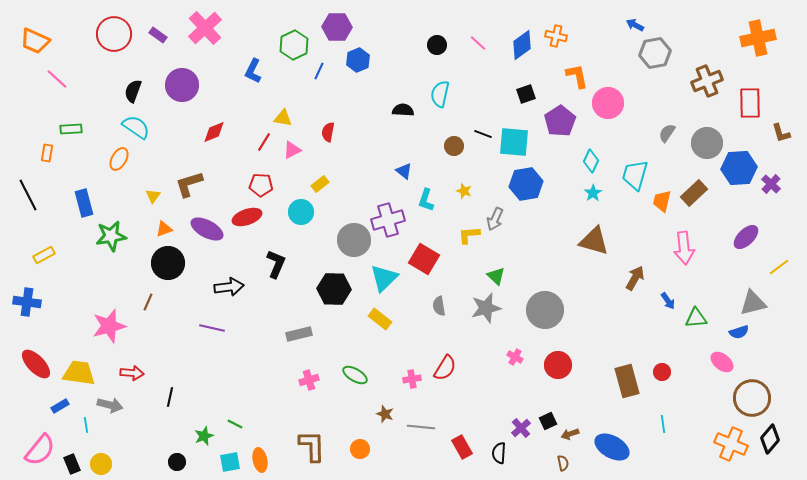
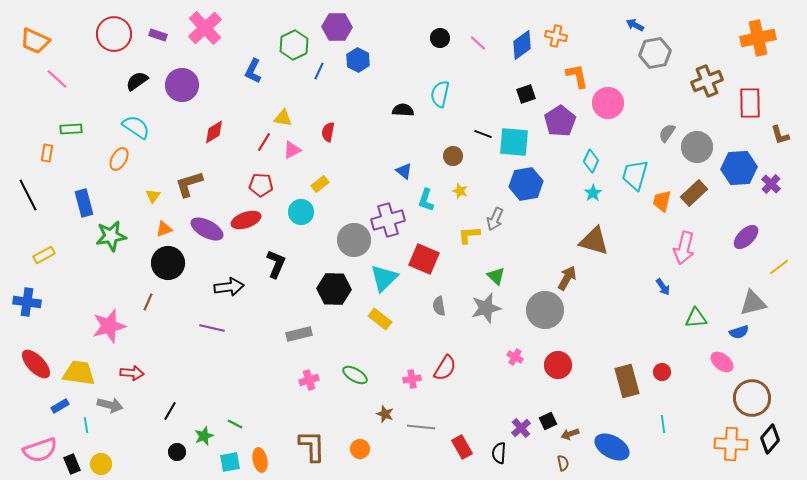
purple rectangle at (158, 35): rotated 18 degrees counterclockwise
black circle at (437, 45): moved 3 px right, 7 px up
blue hexagon at (358, 60): rotated 10 degrees counterclockwise
black semicircle at (133, 91): moved 4 px right, 10 px up; rotated 35 degrees clockwise
red diamond at (214, 132): rotated 10 degrees counterclockwise
brown L-shape at (781, 133): moved 1 px left, 2 px down
gray circle at (707, 143): moved 10 px left, 4 px down
brown circle at (454, 146): moved 1 px left, 10 px down
yellow star at (464, 191): moved 4 px left
red ellipse at (247, 217): moved 1 px left, 3 px down
pink arrow at (684, 248): rotated 20 degrees clockwise
red square at (424, 259): rotated 8 degrees counterclockwise
brown arrow at (635, 278): moved 68 px left
blue arrow at (668, 301): moved 5 px left, 14 px up
black line at (170, 397): moved 14 px down; rotated 18 degrees clockwise
orange cross at (731, 444): rotated 20 degrees counterclockwise
pink semicircle at (40, 450): rotated 32 degrees clockwise
black circle at (177, 462): moved 10 px up
